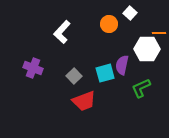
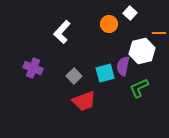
white hexagon: moved 5 px left, 2 px down; rotated 15 degrees counterclockwise
purple semicircle: moved 1 px right, 1 px down
green L-shape: moved 2 px left
